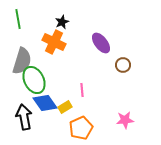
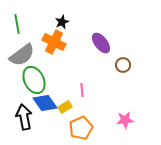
green line: moved 1 px left, 5 px down
gray semicircle: moved 6 px up; rotated 36 degrees clockwise
